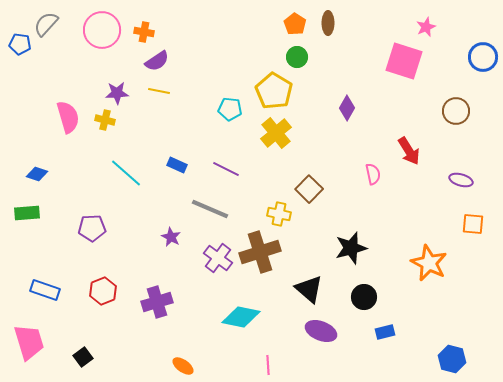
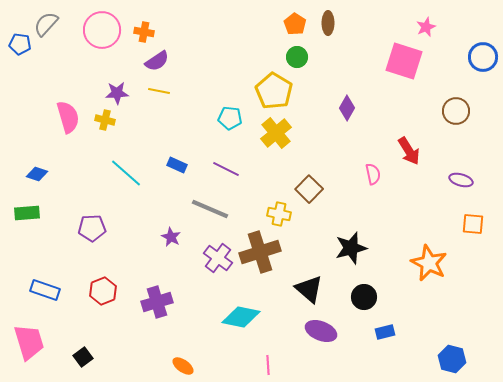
cyan pentagon at (230, 109): moved 9 px down
